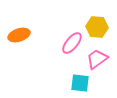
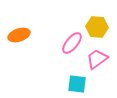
cyan square: moved 3 px left, 1 px down
